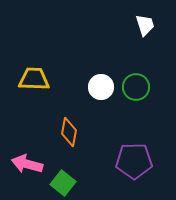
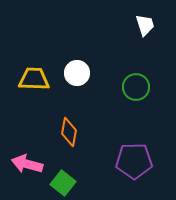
white circle: moved 24 px left, 14 px up
